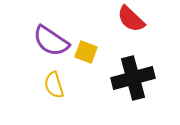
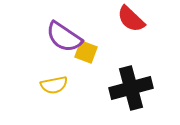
purple semicircle: moved 13 px right, 4 px up
black cross: moved 2 px left, 10 px down
yellow semicircle: rotated 84 degrees counterclockwise
